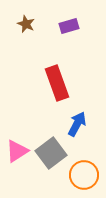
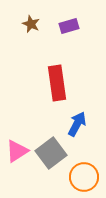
brown star: moved 5 px right
red rectangle: rotated 12 degrees clockwise
orange circle: moved 2 px down
